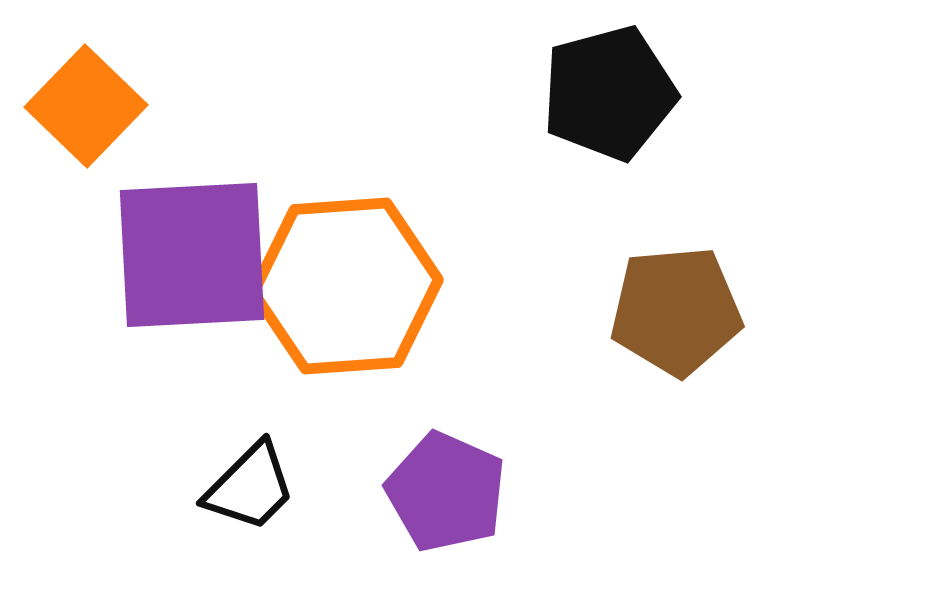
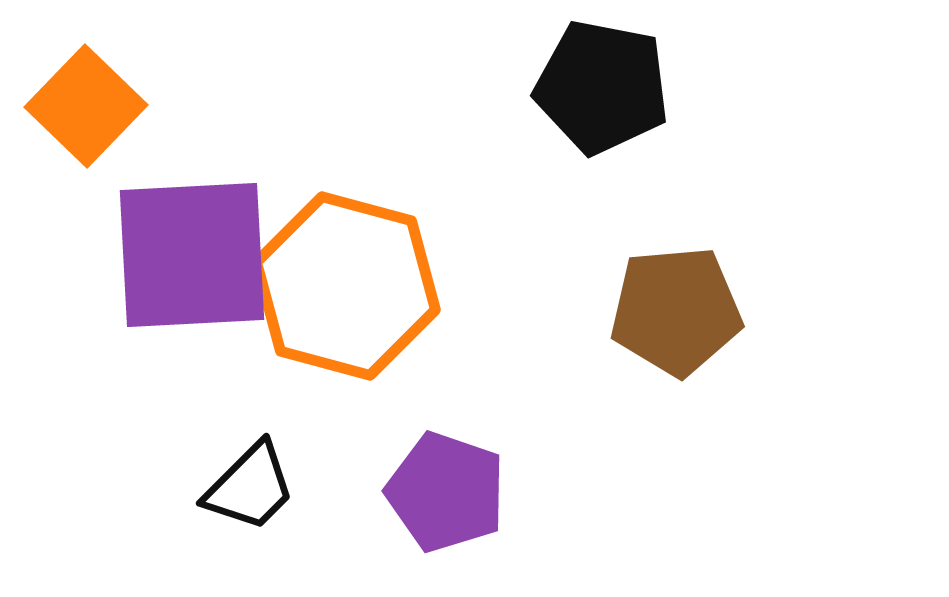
black pentagon: moved 7 px left, 6 px up; rotated 26 degrees clockwise
orange hexagon: rotated 19 degrees clockwise
purple pentagon: rotated 5 degrees counterclockwise
